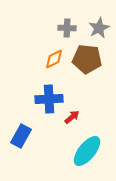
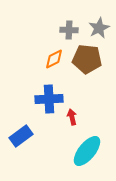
gray cross: moved 2 px right, 2 px down
red arrow: rotated 63 degrees counterclockwise
blue rectangle: rotated 25 degrees clockwise
